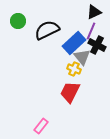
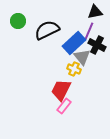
black triangle: moved 1 px right; rotated 14 degrees clockwise
purple line: moved 2 px left
red trapezoid: moved 9 px left, 2 px up
pink rectangle: moved 23 px right, 20 px up
